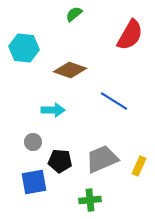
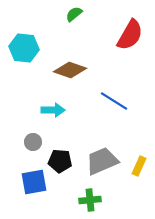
gray trapezoid: moved 2 px down
